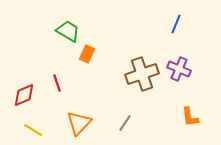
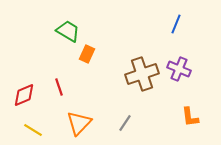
red line: moved 2 px right, 4 px down
